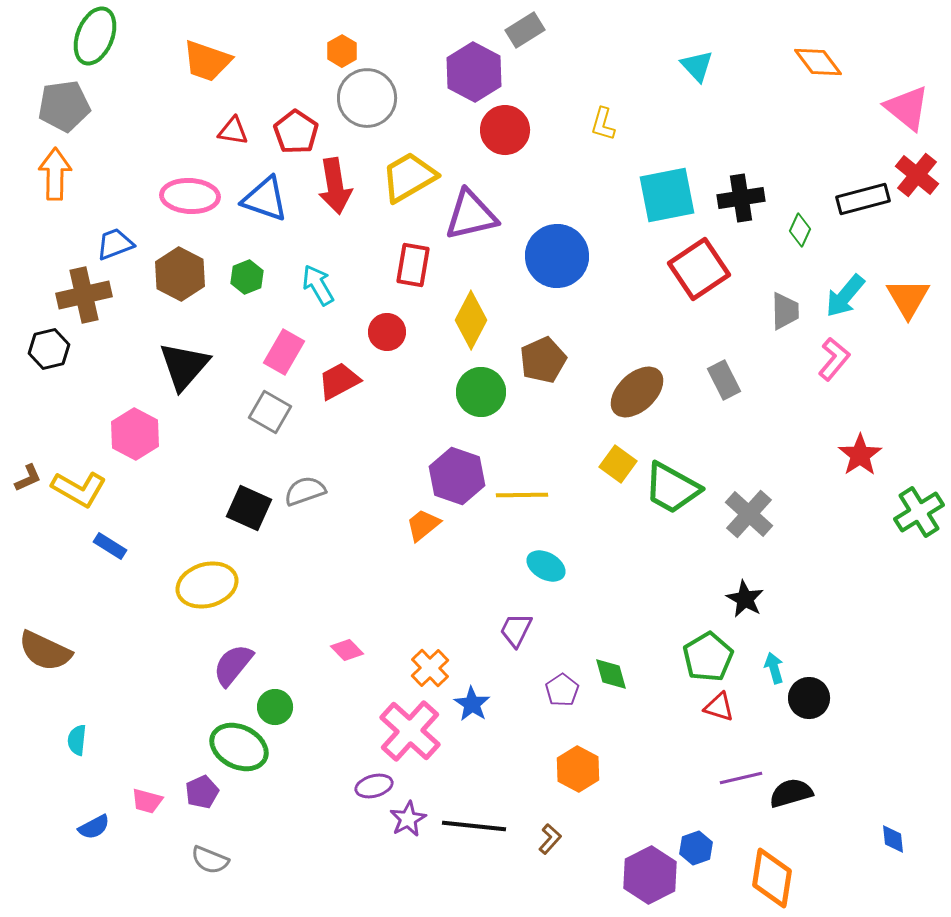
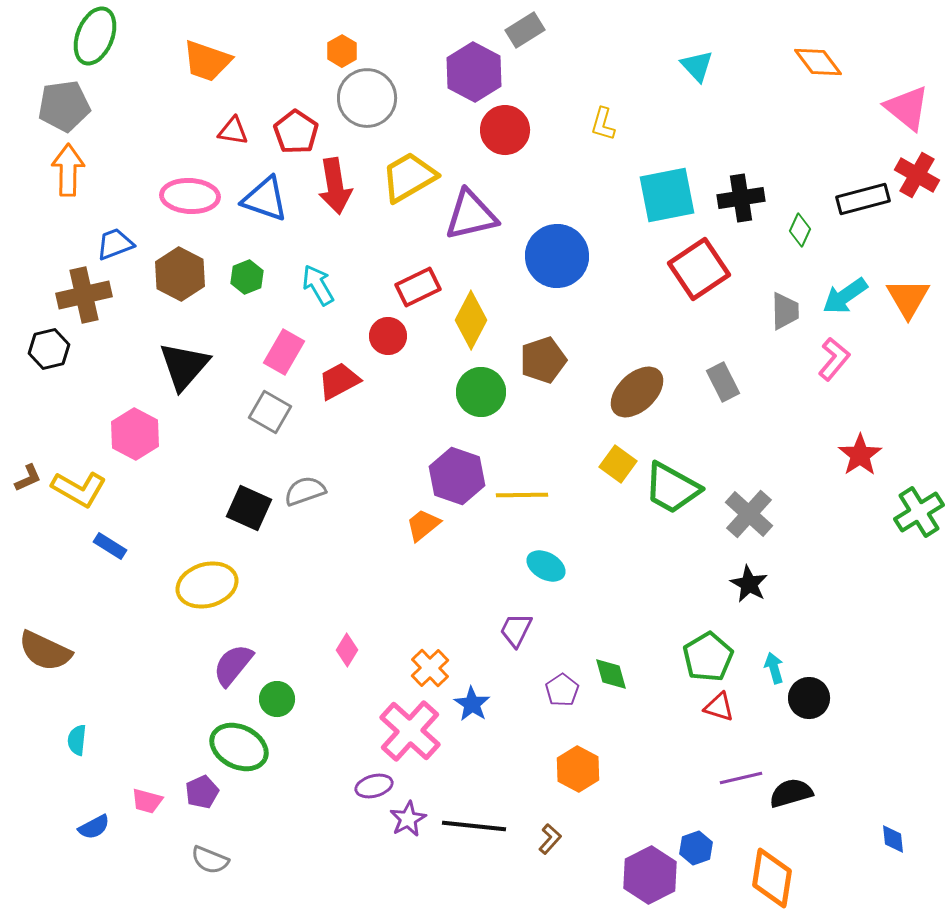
orange arrow at (55, 174): moved 13 px right, 4 px up
red cross at (917, 175): rotated 9 degrees counterclockwise
red rectangle at (413, 265): moved 5 px right, 22 px down; rotated 54 degrees clockwise
cyan arrow at (845, 296): rotated 15 degrees clockwise
red circle at (387, 332): moved 1 px right, 4 px down
brown pentagon at (543, 360): rotated 6 degrees clockwise
gray rectangle at (724, 380): moved 1 px left, 2 px down
black star at (745, 599): moved 4 px right, 15 px up
pink diamond at (347, 650): rotated 76 degrees clockwise
green circle at (275, 707): moved 2 px right, 8 px up
